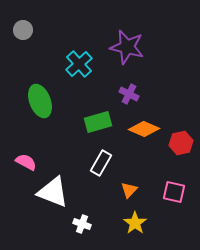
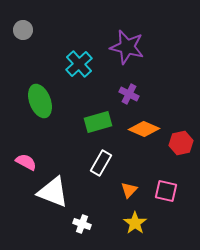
pink square: moved 8 px left, 1 px up
